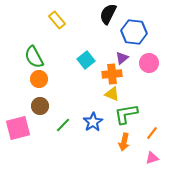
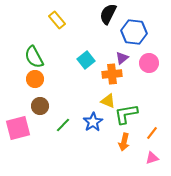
orange circle: moved 4 px left
yellow triangle: moved 4 px left, 7 px down
